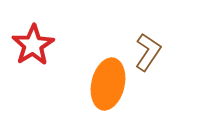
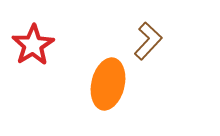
brown L-shape: moved 11 px up; rotated 9 degrees clockwise
